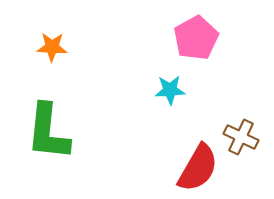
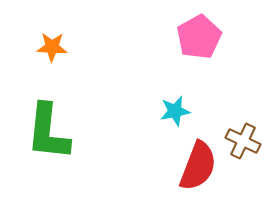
pink pentagon: moved 3 px right, 1 px up
cyan star: moved 5 px right, 21 px down; rotated 8 degrees counterclockwise
brown cross: moved 2 px right, 4 px down
red semicircle: moved 2 px up; rotated 9 degrees counterclockwise
